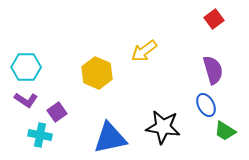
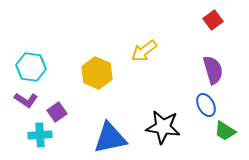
red square: moved 1 px left, 1 px down
cyan hexagon: moved 5 px right; rotated 8 degrees clockwise
cyan cross: rotated 15 degrees counterclockwise
